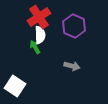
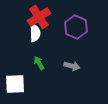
purple hexagon: moved 2 px right, 1 px down
white semicircle: moved 5 px left, 2 px up
green arrow: moved 4 px right, 16 px down
white square: moved 2 px up; rotated 35 degrees counterclockwise
